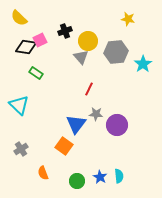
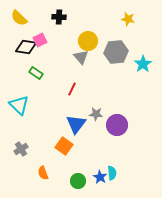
black cross: moved 6 px left, 14 px up; rotated 24 degrees clockwise
red line: moved 17 px left
cyan semicircle: moved 7 px left, 3 px up
green circle: moved 1 px right
